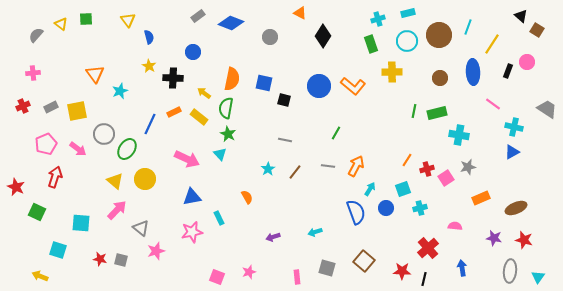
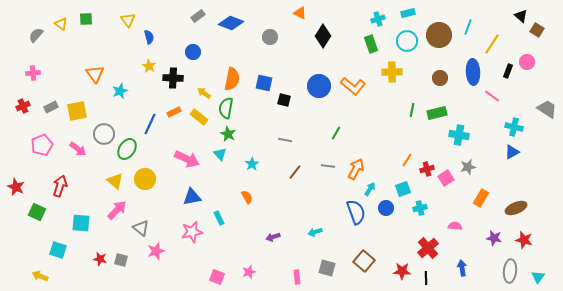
pink line at (493, 104): moved 1 px left, 8 px up
green line at (414, 111): moved 2 px left, 1 px up
pink pentagon at (46, 144): moved 4 px left, 1 px down
orange arrow at (356, 166): moved 3 px down
cyan star at (268, 169): moved 16 px left, 5 px up
red arrow at (55, 177): moved 5 px right, 9 px down
orange rectangle at (481, 198): rotated 36 degrees counterclockwise
black line at (424, 279): moved 2 px right, 1 px up; rotated 16 degrees counterclockwise
